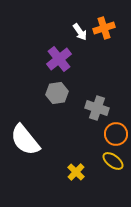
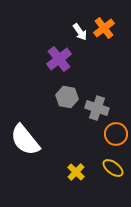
orange cross: rotated 20 degrees counterclockwise
gray hexagon: moved 10 px right, 4 px down; rotated 20 degrees clockwise
yellow ellipse: moved 7 px down
